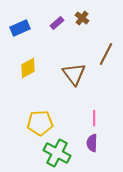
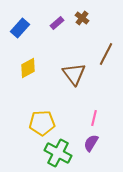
blue rectangle: rotated 24 degrees counterclockwise
pink line: rotated 14 degrees clockwise
yellow pentagon: moved 2 px right
purple semicircle: moved 1 px left; rotated 30 degrees clockwise
green cross: moved 1 px right
